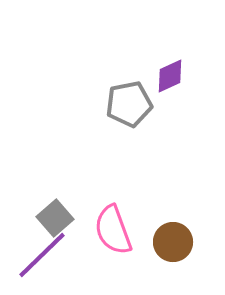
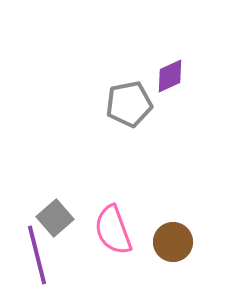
purple line: moved 5 px left; rotated 60 degrees counterclockwise
